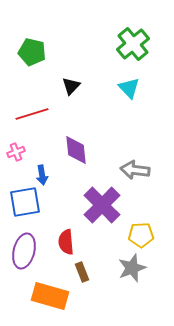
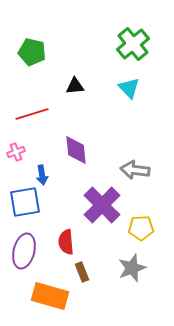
black triangle: moved 4 px right; rotated 42 degrees clockwise
yellow pentagon: moved 7 px up
